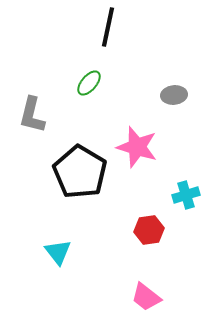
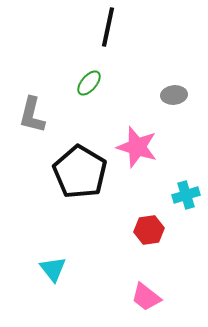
cyan triangle: moved 5 px left, 17 px down
